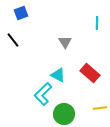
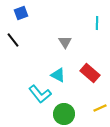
cyan L-shape: moved 3 px left; rotated 85 degrees counterclockwise
yellow line: rotated 16 degrees counterclockwise
